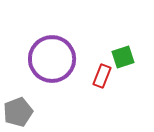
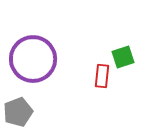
purple circle: moved 19 px left
red rectangle: rotated 15 degrees counterclockwise
